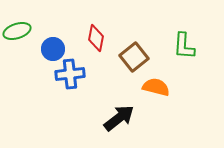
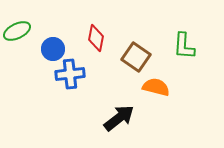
green ellipse: rotated 8 degrees counterclockwise
brown square: moved 2 px right; rotated 16 degrees counterclockwise
